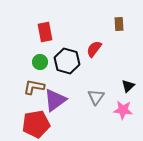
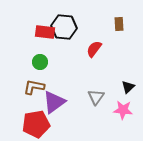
red rectangle: rotated 72 degrees counterclockwise
black hexagon: moved 3 px left, 34 px up; rotated 10 degrees counterclockwise
black triangle: moved 1 px down
purple triangle: moved 1 px left, 2 px down
